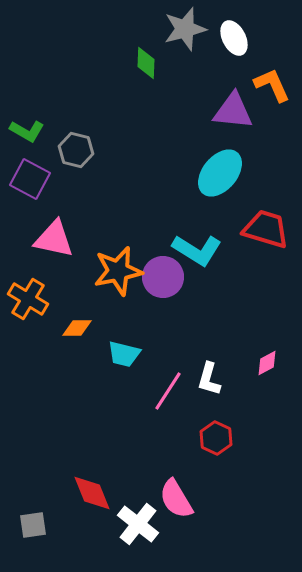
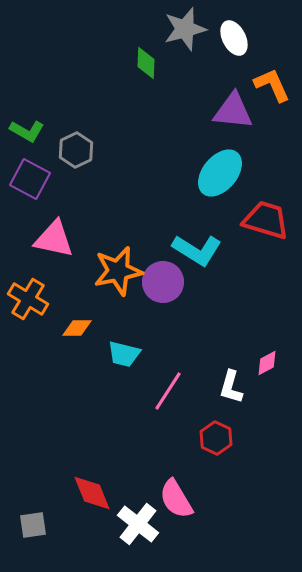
gray hexagon: rotated 20 degrees clockwise
red trapezoid: moved 9 px up
purple circle: moved 5 px down
white L-shape: moved 22 px right, 8 px down
